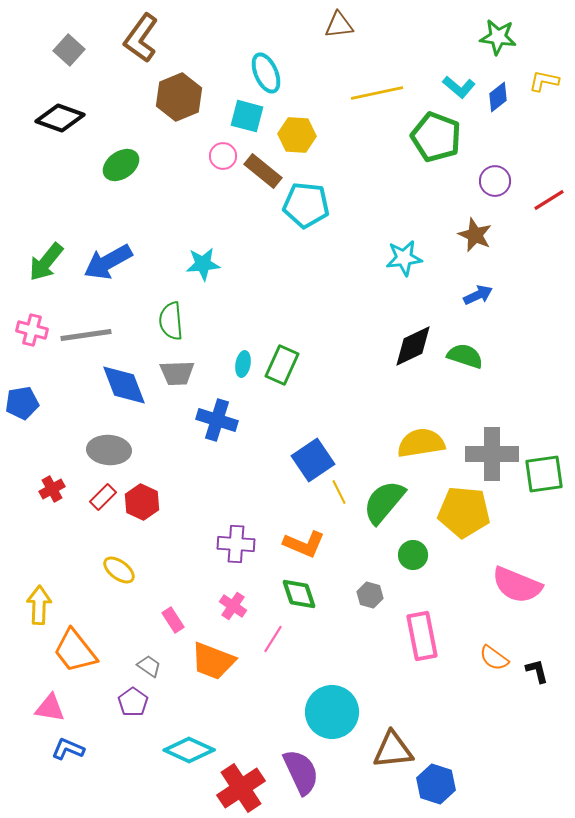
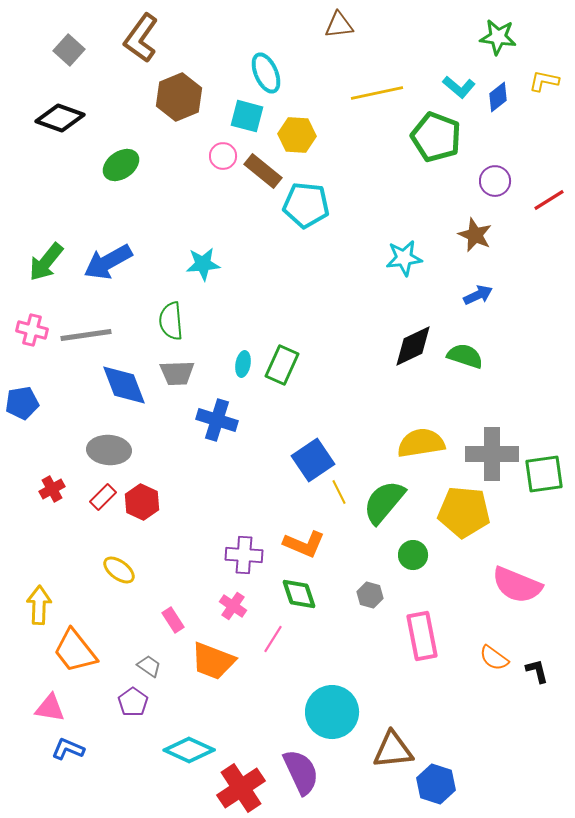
purple cross at (236, 544): moved 8 px right, 11 px down
